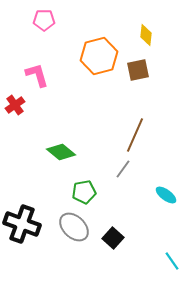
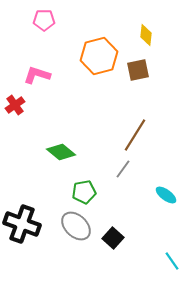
pink L-shape: rotated 56 degrees counterclockwise
brown line: rotated 8 degrees clockwise
gray ellipse: moved 2 px right, 1 px up
